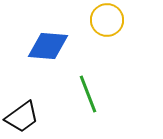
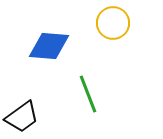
yellow circle: moved 6 px right, 3 px down
blue diamond: moved 1 px right
